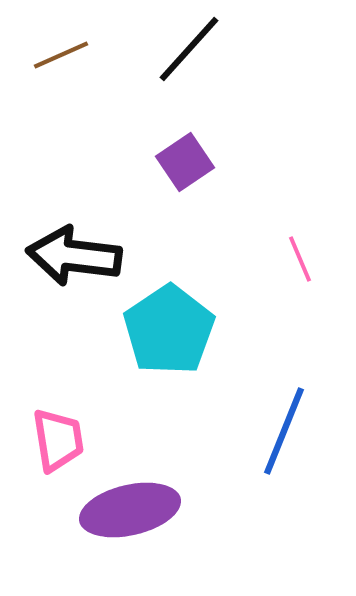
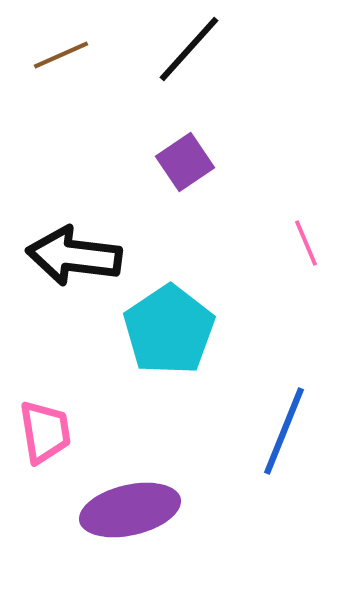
pink line: moved 6 px right, 16 px up
pink trapezoid: moved 13 px left, 8 px up
